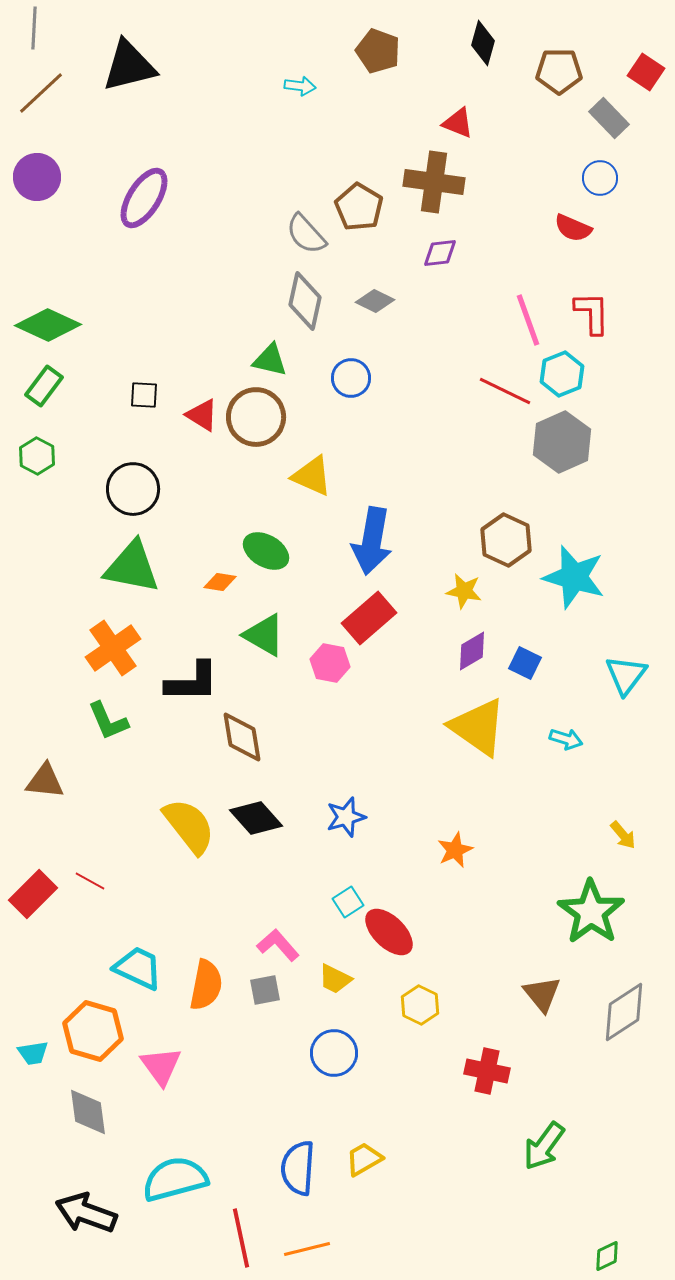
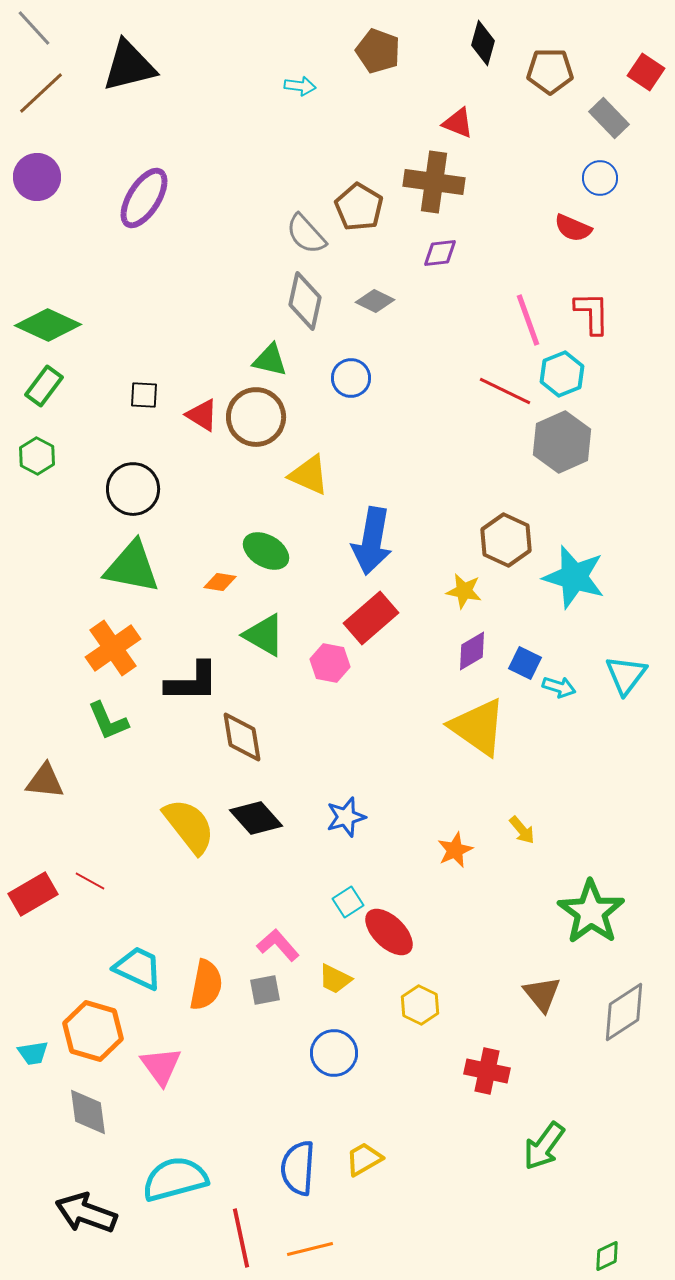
gray line at (34, 28): rotated 45 degrees counterclockwise
brown pentagon at (559, 71): moved 9 px left
yellow triangle at (312, 476): moved 3 px left, 1 px up
red rectangle at (369, 618): moved 2 px right
cyan arrow at (566, 739): moved 7 px left, 52 px up
yellow arrow at (623, 835): moved 101 px left, 5 px up
red rectangle at (33, 894): rotated 15 degrees clockwise
orange line at (307, 1249): moved 3 px right
